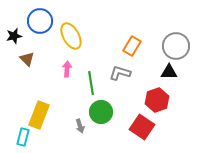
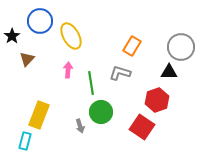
black star: moved 2 px left; rotated 21 degrees counterclockwise
gray circle: moved 5 px right, 1 px down
brown triangle: rotated 28 degrees clockwise
pink arrow: moved 1 px right, 1 px down
cyan rectangle: moved 2 px right, 4 px down
